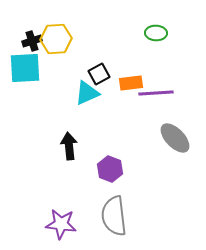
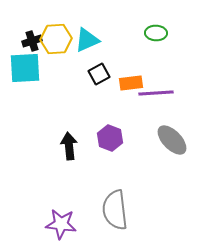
cyan triangle: moved 53 px up
gray ellipse: moved 3 px left, 2 px down
purple hexagon: moved 31 px up
gray semicircle: moved 1 px right, 6 px up
